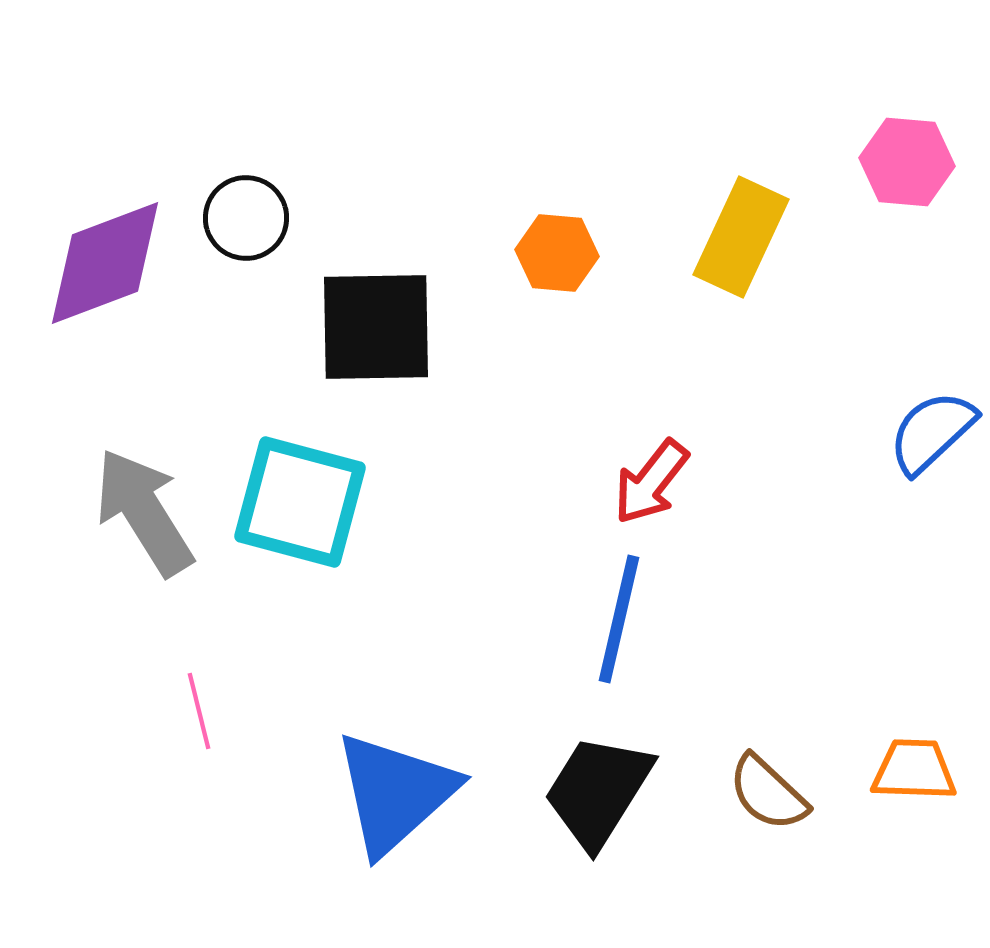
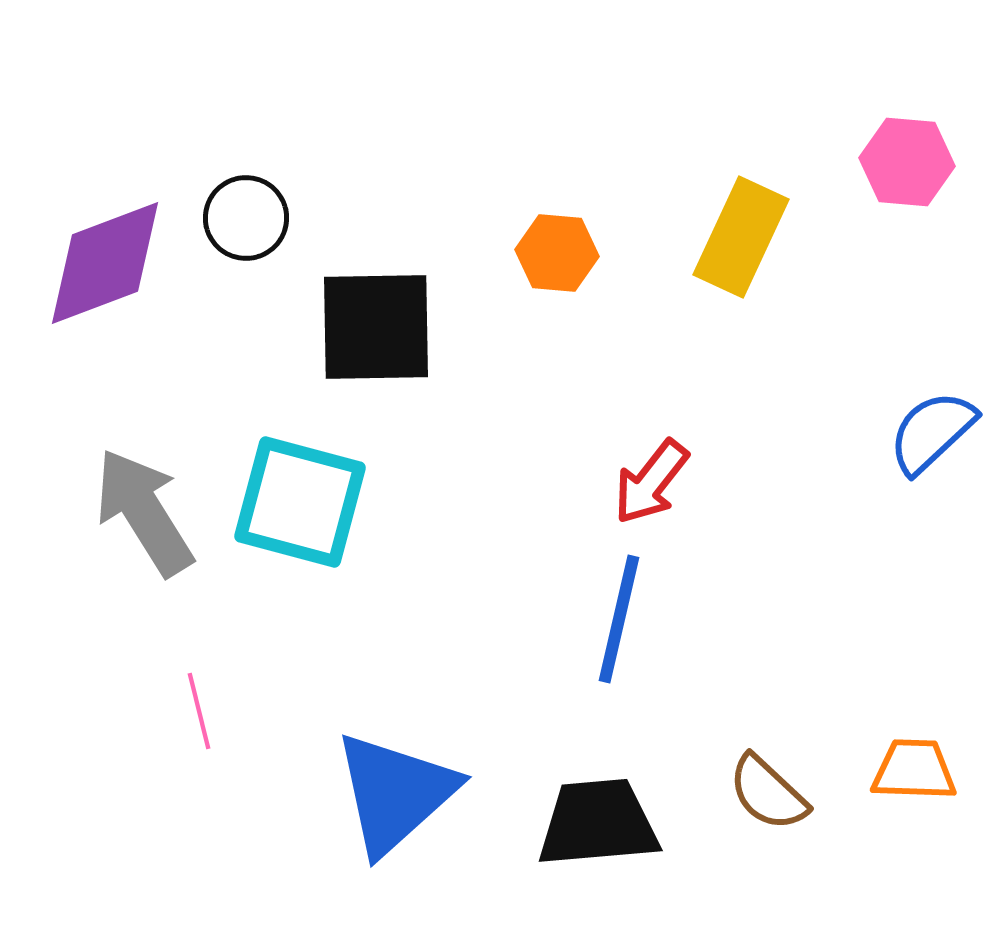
black trapezoid: moved 32 px down; rotated 53 degrees clockwise
